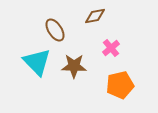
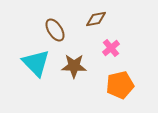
brown diamond: moved 1 px right, 3 px down
cyan triangle: moved 1 px left, 1 px down
